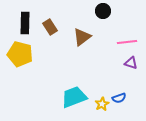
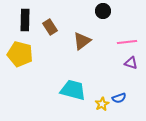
black rectangle: moved 3 px up
brown triangle: moved 4 px down
cyan trapezoid: moved 1 px left, 7 px up; rotated 36 degrees clockwise
